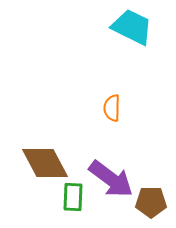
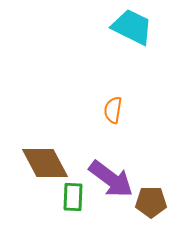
orange semicircle: moved 1 px right, 2 px down; rotated 8 degrees clockwise
